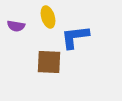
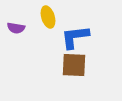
purple semicircle: moved 2 px down
brown square: moved 25 px right, 3 px down
